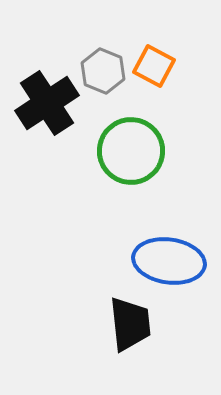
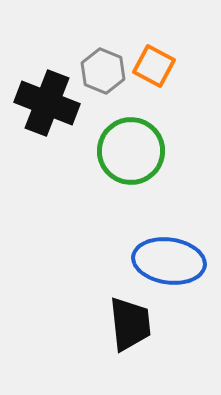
black cross: rotated 36 degrees counterclockwise
